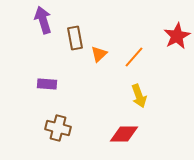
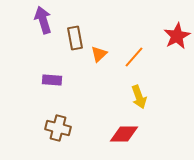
purple rectangle: moved 5 px right, 4 px up
yellow arrow: moved 1 px down
